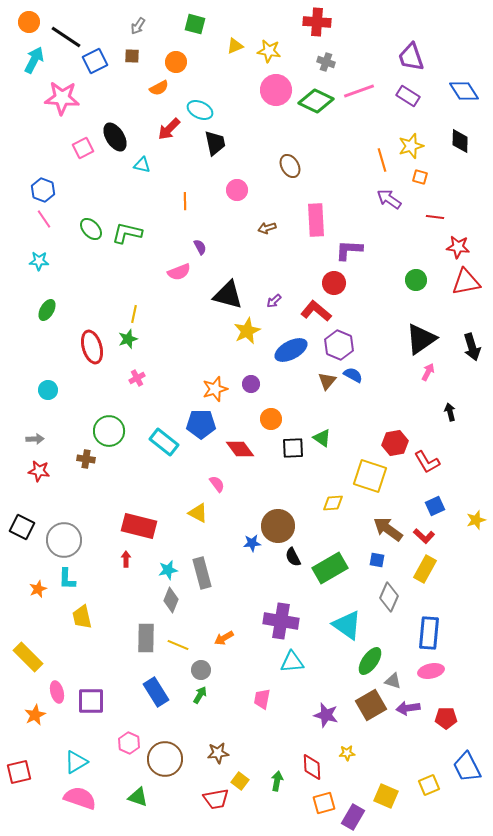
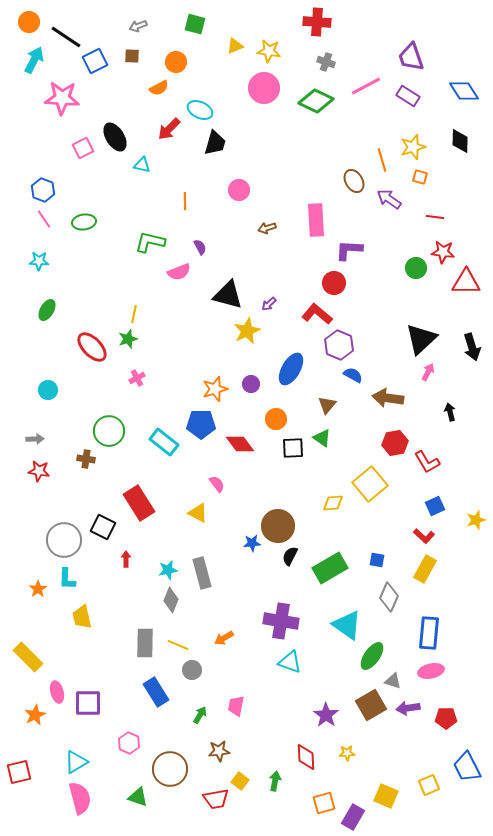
gray arrow at (138, 26): rotated 36 degrees clockwise
pink circle at (276, 90): moved 12 px left, 2 px up
pink line at (359, 91): moved 7 px right, 5 px up; rotated 8 degrees counterclockwise
black trapezoid at (215, 143): rotated 28 degrees clockwise
yellow star at (411, 146): moved 2 px right, 1 px down
brown ellipse at (290, 166): moved 64 px right, 15 px down
pink circle at (237, 190): moved 2 px right
green ellipse at (91, 229): moved 7 px left, 7 px up; rotated 55 degrees counterclockwise
green L-shape at (127, 233): moved 23 px right, 9 px down
red star at (458, 247): moved 15 px left, 5 px down
green circle at (416, 280): moved 12 px up
red triangle at (466, 282): rotated 12 degrees clockwise
purple arrow at (274, 301): moved 5 px left, 3 px down
red L-shape at (316, 311): moved 1 px right, 3 px down
black triangle at (421, 339): rotated 8 degrees counterclockwise
red ellipse at (92, 347): rotated 28 degrees counterclockwise
blue ellipse at (291, 350): moved 19 px down; rotated 32 degrees counterclockwise
brown triangle at (327, 381): moved 24 px down
orange circle at (271, 419): moved 5 px right
red diamond at (240, 449): moved 5 px up
yellow square at (370, 476): moved 8 px down; rotated 32 degrees clockwise
red rectangle at (139, 526): moved 23 px up; rotated 44 degrees clockwise
black square at (22, 527): moved 81 px right
brown arrow at (388, 529): moved 131 px up; rotated 28 degrees counterclockwise
black semicircle at (293, 557): moved 3 px left, 1 px up; rotated 54 degrees clockwise
orange star at (38, 589): rotated 12 degrees counterclockwise
gray rectangle at (146, 638): moved 1 px left, 5 px down
green ellipse at (370, 661): moved 2 px right, 5 px up
cyan triangle at (292, 662): moved 2 px left; rotated 25 degrees clockwise
gray circle at (201, 670): moved 9 px left
green arrow at (200, 695): moved 20 px down
pink trapezoid at (262, 699): moved 26 px left, 7 px down
purple square at (91, 701): moved 3 px left, 2 px down
purple star at (326, 715): rotated 20 degrees clockwise
brown star at (218, 753): moved 1 px right, 2 px up
brown circle at (165, 759): moved 5 px right, 10 px down
red diamond at (312, 767): moved 6 px left, 10 px up
green arrow at (277, 781): moved 2 px left
pink semicircle at (80, 798): rotated 56 degrees clockwise
